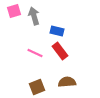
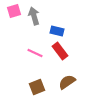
brown semicircle: rotated 30 degrees counterclockwise
